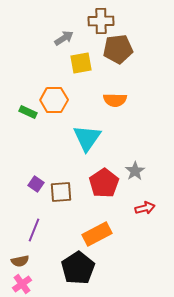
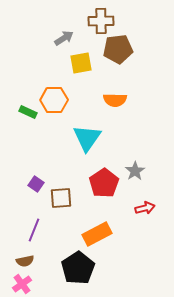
brown square: moved 6 px down
brown semicircle: moved 5 px right
